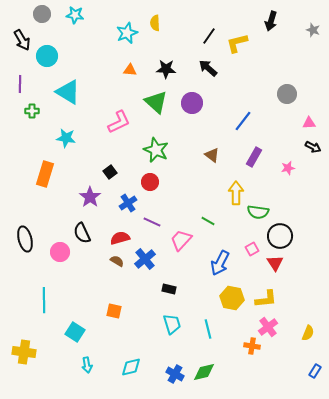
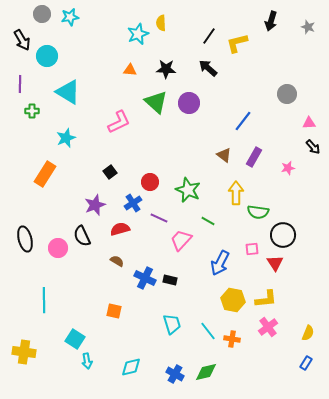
cyan star at (75, 15): moved 5 px left, 2 px down; rotated 18 degrees counterclockwise
yellow semicircle at (155, 23): moved 6 px right
gray star at (313, 30): moved 5 px left, 3 px up
cyan star at (127, 33): moved 11 px right, 1 px down
purple circle at (192, 103): moved 3 px left
cyan star at (66, 138): rotated 30 degrees counterclockwise
black arrow at (313, 147): rotated 21 degrees clockwise
green star at (156, 150): moved 32 px right, 40 px down
brown triangle at (212, 155): moved 12 px right
orange rectangle at (45, 174): rotated 15 degrees clockwise
purple star at (90, 197): moved 5 px right, 8 px down; rotated 15 degrees clockwise
blue cross at (128, 203): moved 5 px right
purple line at (152, 222): moved 7 px right, 4 px up
black semicircle at (82, 233): moved 3 px down
black circle at (280, 236): moved 3 px right, 1 px up
red semicircle at (120, 238): moved 9 px up
pink square at (252, 249): rotated 24 degrees clockwise
pink circle at (60, 252): moved 2 px left, 4 px up
blue cross at (145, 259): moved 19 px down; rotated 25 degrees counterclockwise
black rectangle at (169, 289): moved 1 px right, 9 px up
yellow hexagon at (232, 298): moved 1 px right, 2 px down
cyan line at (208, 329): moved 2 px down; rotated 24 degrees counterclockwise
cyan square at (75, 332): moved 7 px down
orange cross at (252, 346): moved 20 px left, 7 px up
cyan arrow at (87, 365): moved 4 px up
blue rectangle at (315, 371): moved 9 px left, 8 px up
green diamond at (204, 372): moved 2 px right
